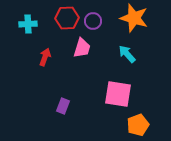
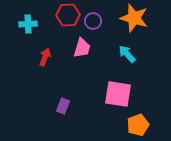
red hexagon: moved 1 px right, 3 px up
